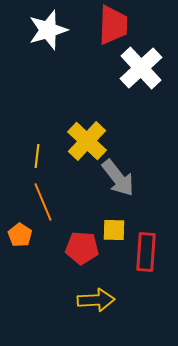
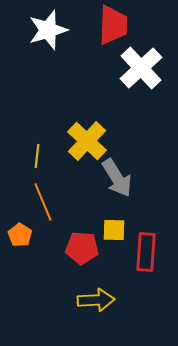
gray arrow: moved 1 px left; rotated 6 degrees clockwise
